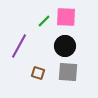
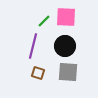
purple line: moved 14 px right; rotated 15 degrees counterclockwise
